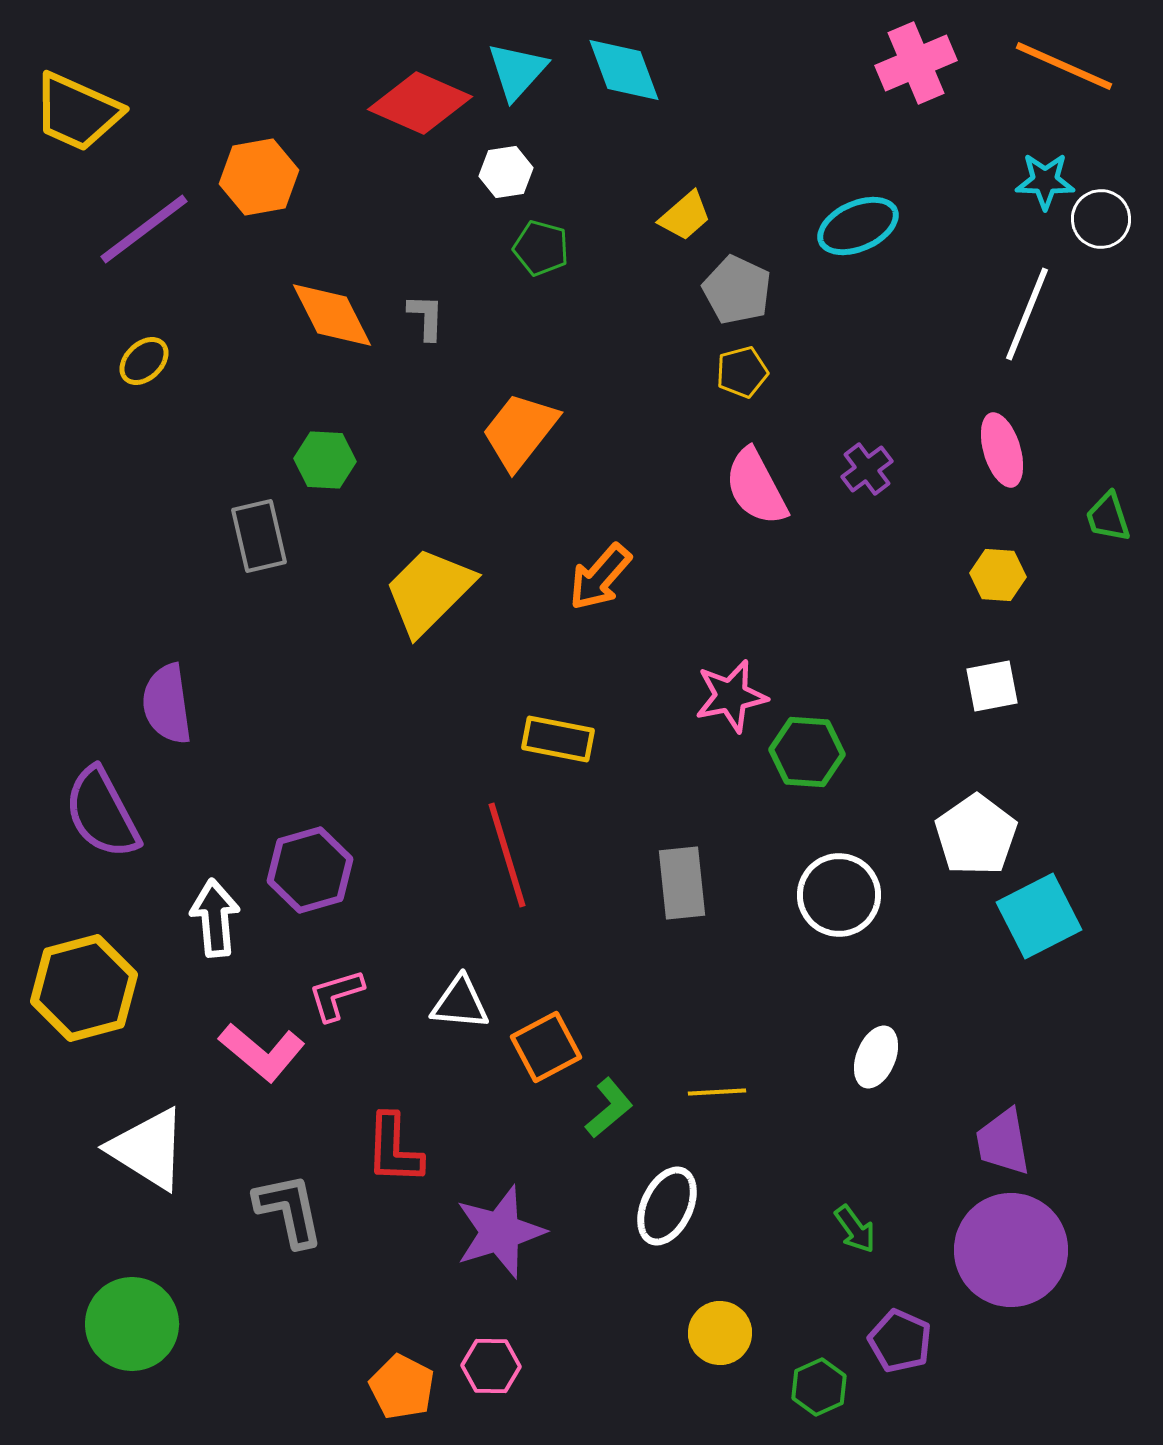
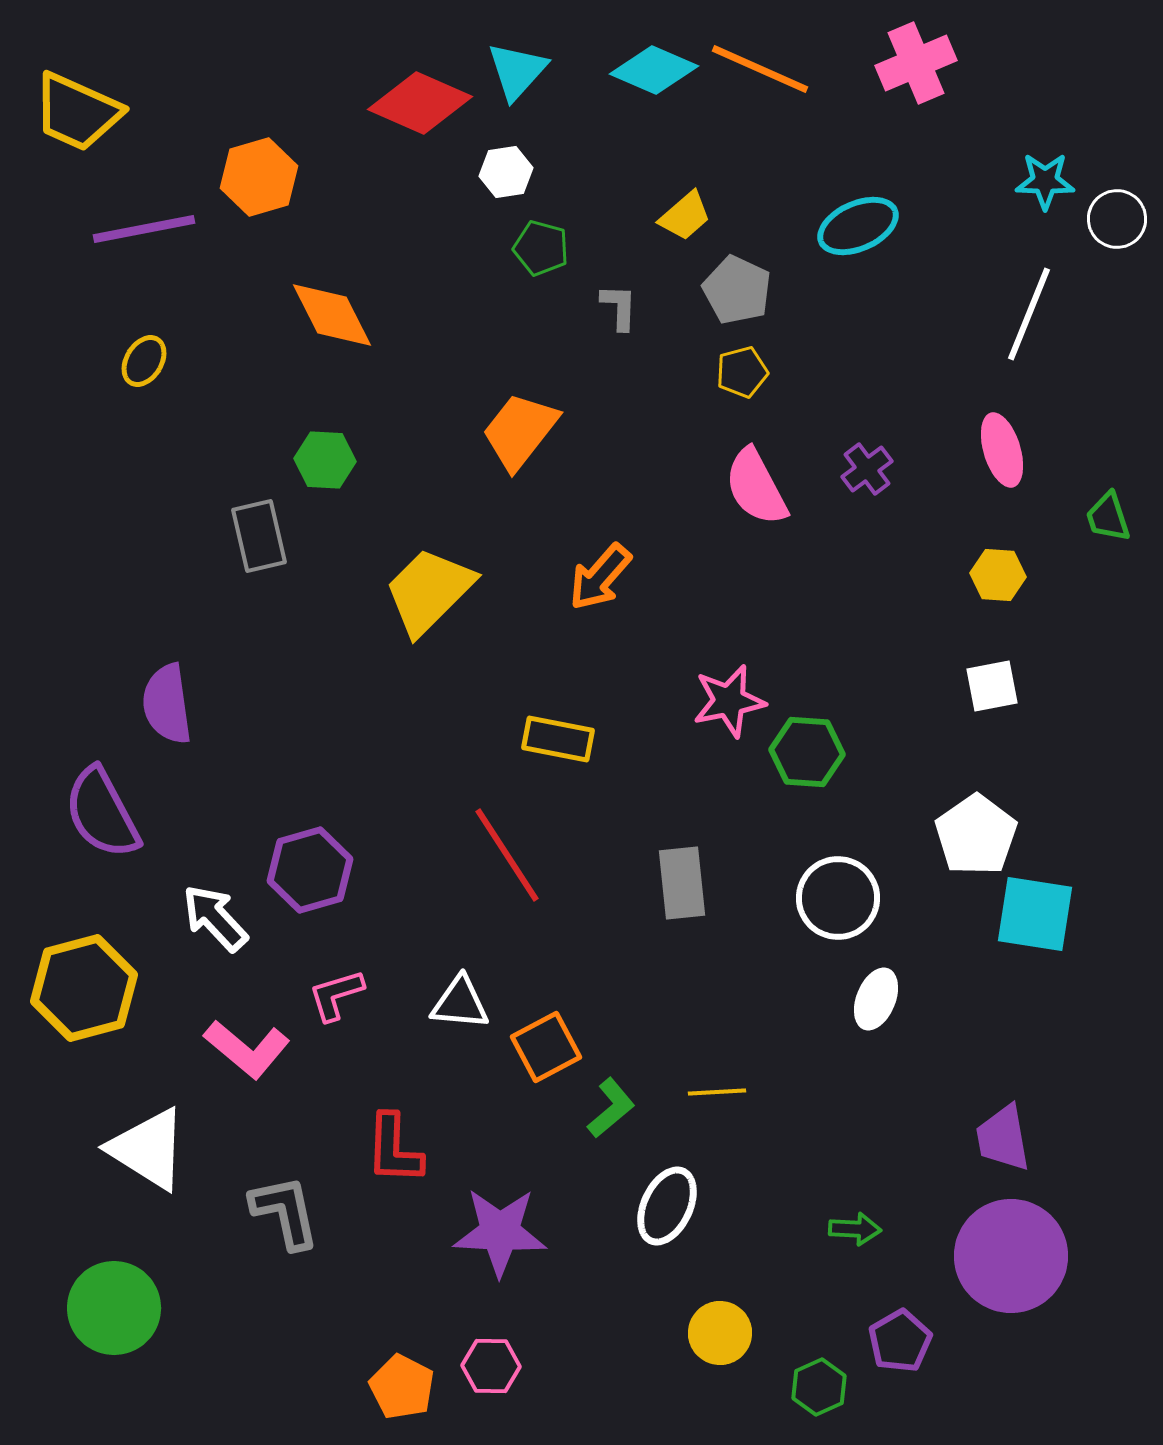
orange line at (1064, 66): moved 304 px left, 3 px down
cyan diamond at (624, 70): moved 30 px right; rotated 46 degrees counterclockwise
orange hexagon at (259, 177): rotated 6 degrees counterclockwise
white circle at (1101, 219): moved 16 px right
purple line at (144, 229): rotated 26 degrees clockwise
white line at (1027, 314): moved 2 px right
gray L-shape at (426, 317): moved 193 px right, 10 px up
yellow ellipse at (144, 361): rotated 15 degrees counterclockwise
pink star at (731, 696): moved 2 px left, 5 px down
red line at (507, 855): rotated 16 degrees counterclockwise
white circle at (839, 895): moved 1 px left, 3 px down
cyan square at (1039, 916): moved 4 px left, 2 px up; rotated 36 degrees clockwise
white arrow at (215, 918): rotated 38 degrees counterclockwise
pink L-shape at (262, 1052): moved 15 px left, 3 px up
white ellipse at (876, 1057): moved 58 px up
green L-shape at (609, 1108): moved 2 px right
purple trapezoid at (1003, 1142): moved 4 px up
gray L-shape at (289, 1210): moved 4 px left, 2 px down
green arrow at (855, 1229): rotated 51 degrees counterclockwise
purple star at (500, 1232): rotated 20 degrees clockwise
purple circle at (1011, 1250): moved 6 px down
green circle at (132, 1324): moved 18 px left, 16 px up
purple pentagon at (900, 1341): rotated 18 degrees clockwise
